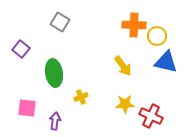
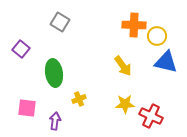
yellow cross: moved 2 px left, 2 px down
